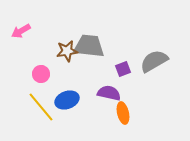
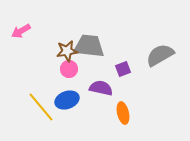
gray semicircle: moved 6 px right, 6 px up
pink circle: moved 28 px right, 5 px up
purple semicircle: moved 8 px left, 5 px up
